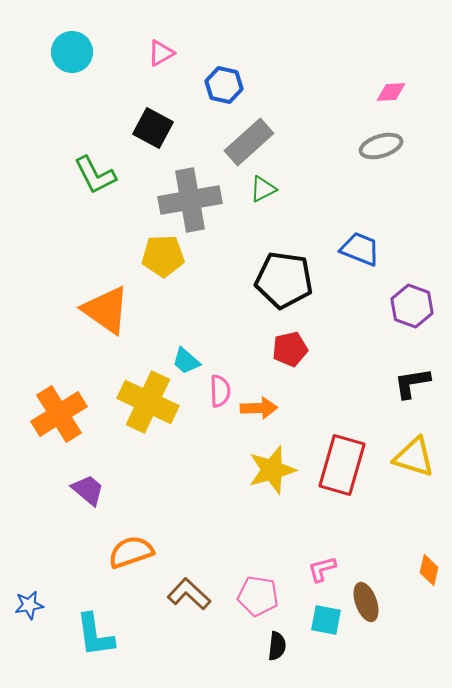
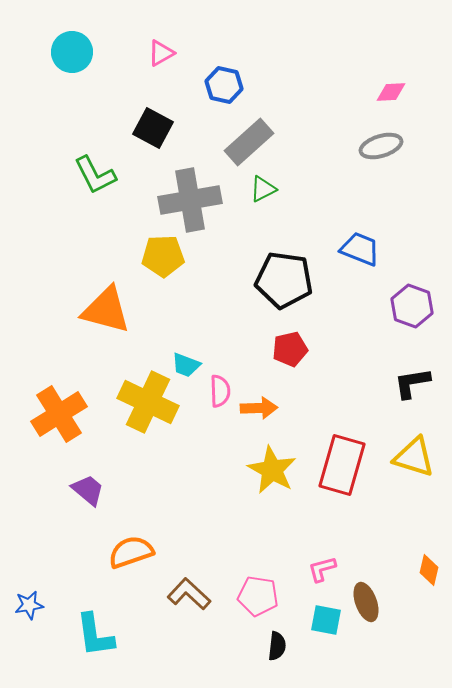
orange triangle: rotated 20 degrees counterclockwise
cyan trapezoid: moved 4 px down; rotated 20 degrees counterclockwise
yellow star: rotated 27 degrees counterclockwise
